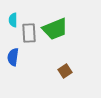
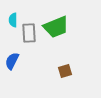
green trapezoid: moved 1 px right, 2 px up
blue semicircle: moved 1 px left, 4 px down; rotated 18 degrees clockwise
brown square: rotated 16 degrees clockwise
